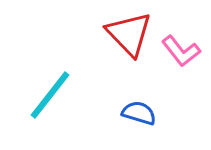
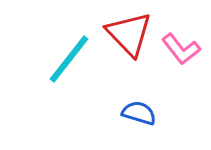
pink L-shape: moved 2 px up
cyan line: moved 19 px right, 36 px up
